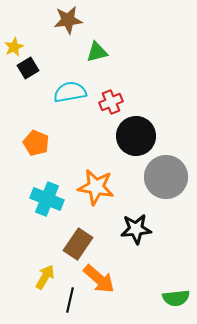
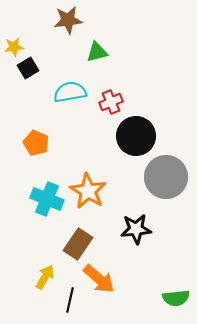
yellow star: rotated 18 degrees clockwise
orange star: moved 8 px left, 4 px down; rotated 21 degrees clockwise
